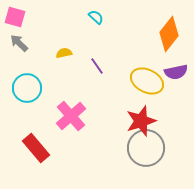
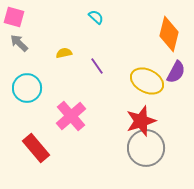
pink square: moved 1 px left
orange diamond: rotated 24 degrees counterclockwise
purple semicircle: rotated 50 degrees counterclockwise
